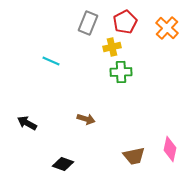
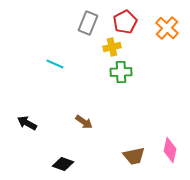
cyan line: moved 4 px right, 3 px down
brown arrow: moved 2 px left, 3 px down; rotated 18 degrees clockwise
pink diamond: moved 1 px down
